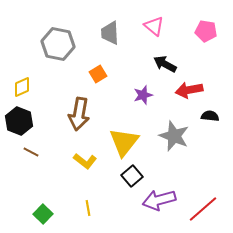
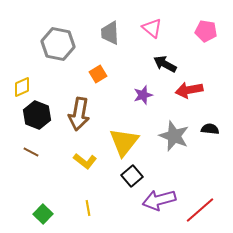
pink triangle: moved 2 px left, 2 px down
black semicircle: moved 13 px down
black hexagon: moved 18 px right, 6 px up
red line: moved 3 px left, 1 px down
